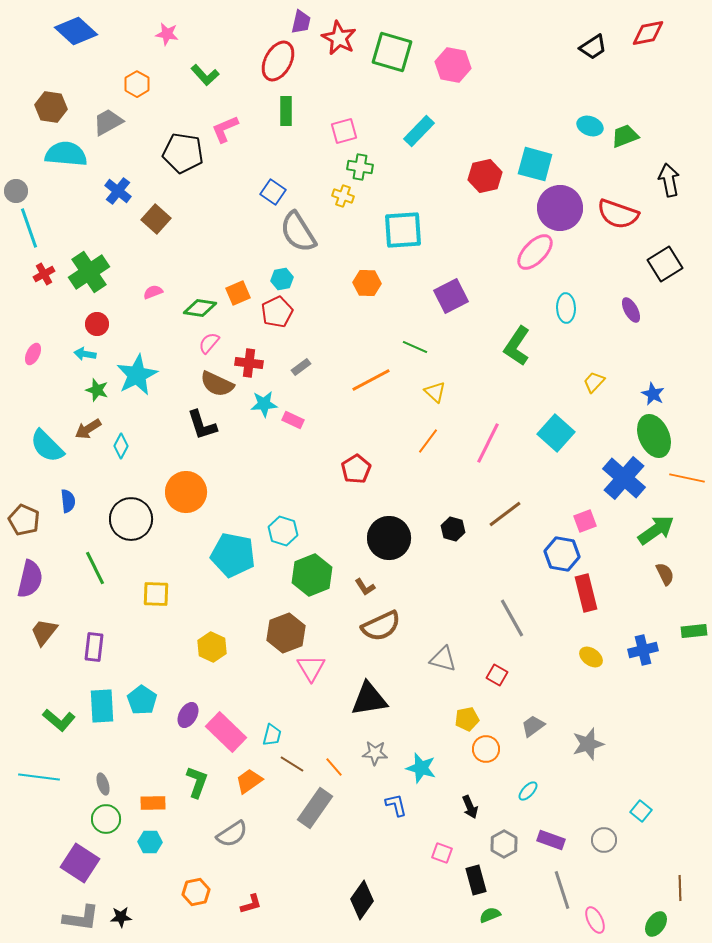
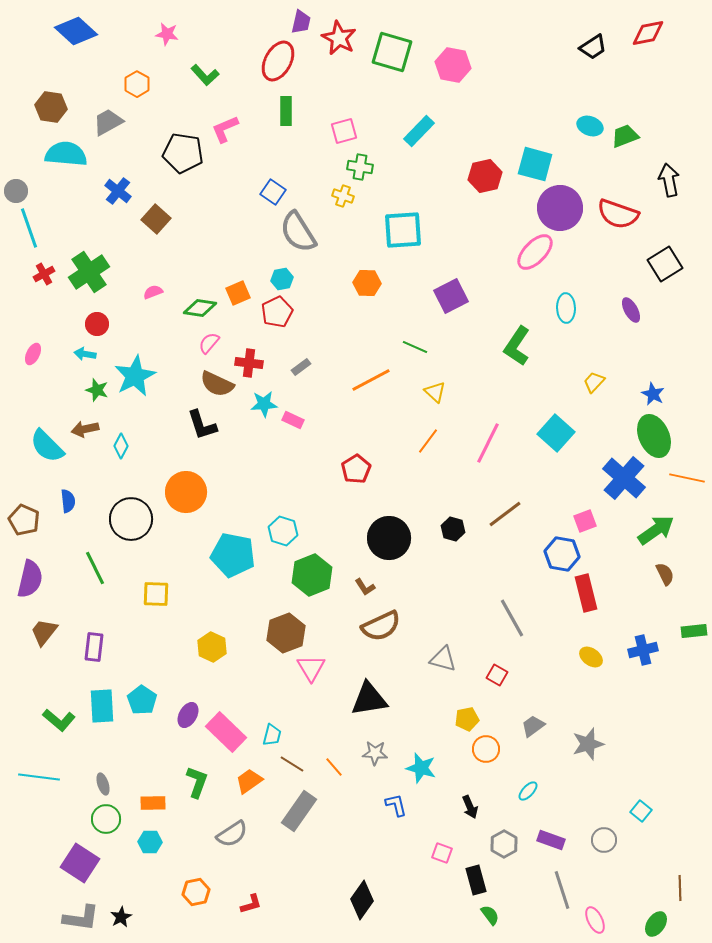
cyan star at (137, 375): moved 2 px left, 1 px down
brown arrow at (88, 429): moved 3 px left; rotated 20 degrees clockwise
gray rectangle at (315, 808): moved 16 px left, 3 px down
green semicircle at (490, 915): rotated 75 degrees clockwise
black star at (121, 917): rotated 25 degrees counterclockwise
